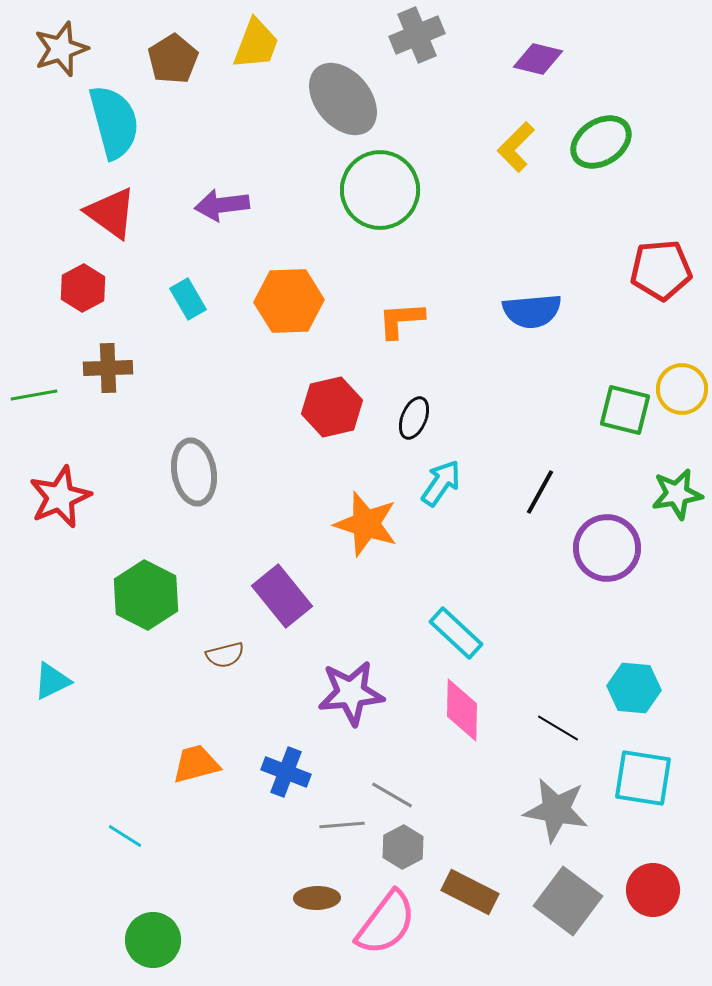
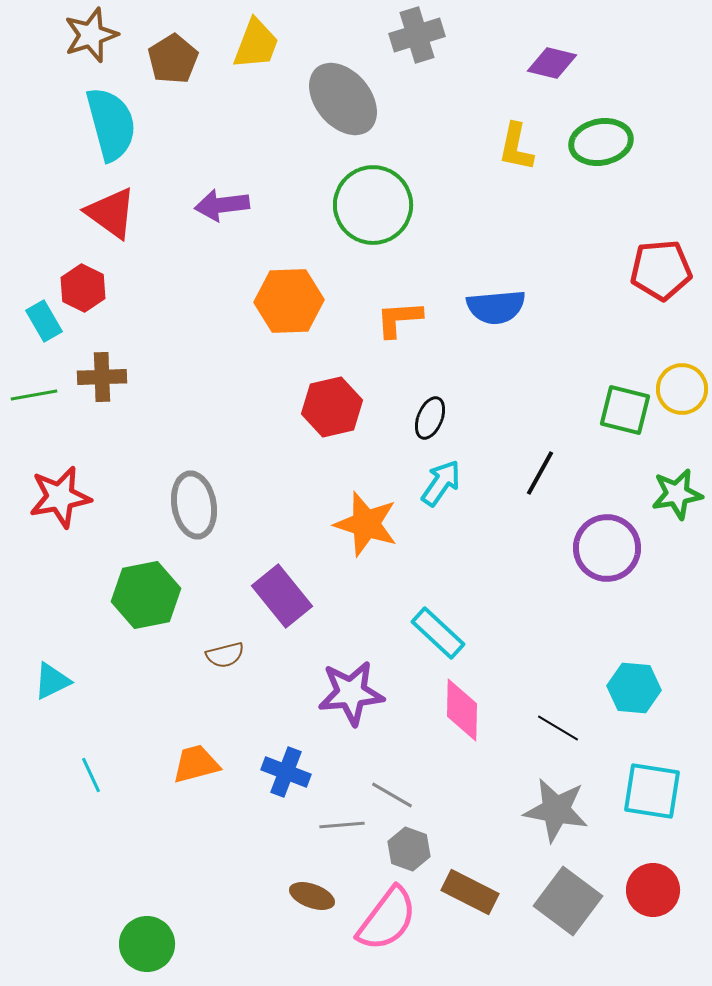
gray cross at (417, 35): rotated 6 degrees clockwise
brown star at (61, 49): moved 30 px right, 14 px up
purple diamond at (538, 59): moved 14 px right, 4 px down
cyan semicircle at (114, 122): moved 3 px left, 2 px down
green ellipse at (601, 142): rotated 22 degrees clockwise
yellow L-shape at (516, 147): rotated 33 degrees counterclockwise
green circle at (380, 190): moved 7 px left, 15 px down
red hexagon at (83, 288): rotated 6 degrees counterclockwise
cyan rectangle at (188, 299): moved 144 px left, 22 px down
blue semicircle at (532, 311): moved 36 px left, 4 px up
orange L-shape at (401, 320): moved 2 px left, 1 px up
brown cross at (108, 368): moved 6 px left, 9 px down
black ellipse at (414, 418): moved 16 px right
gray ellipse at (194, 472): moved 33 px down
black line at (540, 492): moved 19 px up
red star at (60, 497): rotated 12 degrees clockwise
green hexagon at (146, 595): rotated 22 degrees clockwise
cyan rectangle at (456, 633): moved 18 px left
cyan square at (643, 778): moved 9 px right, 13 px down
cyan line at (125, 836): moved 34 px left, 61 px up; rotated 33 degrees clockwise
gray hexagon at (403, 847): moved 6 px right, 2 px down; rotated 12 degrees counterclockwise
brown ellipse at (317, 898): moved 5 px left, 2 px up; rotated 21 degrees clockwise
pink semicircle at (386, 923): moved 1 px right, 4 px up
green circle at (153, 940): moved 6 px left, 4 px down
